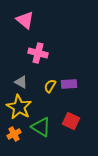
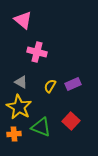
pink triangle: moved 2 px left
pink cross: moved 1 px left, 1 px up
purple rectangle: moved 4 px right; rotated 21 degrees counterclockwise
red square: rotated 18 degrees clockwise
green triangle: rotated 10 degrees counterclockwise
orange cross: rotated 24 degrees clockwise
